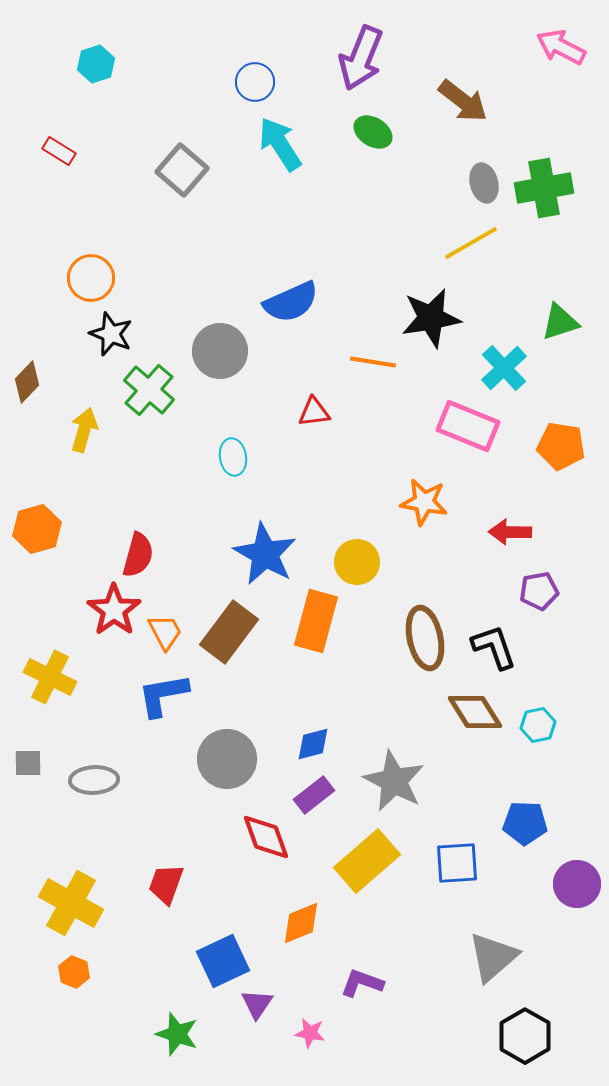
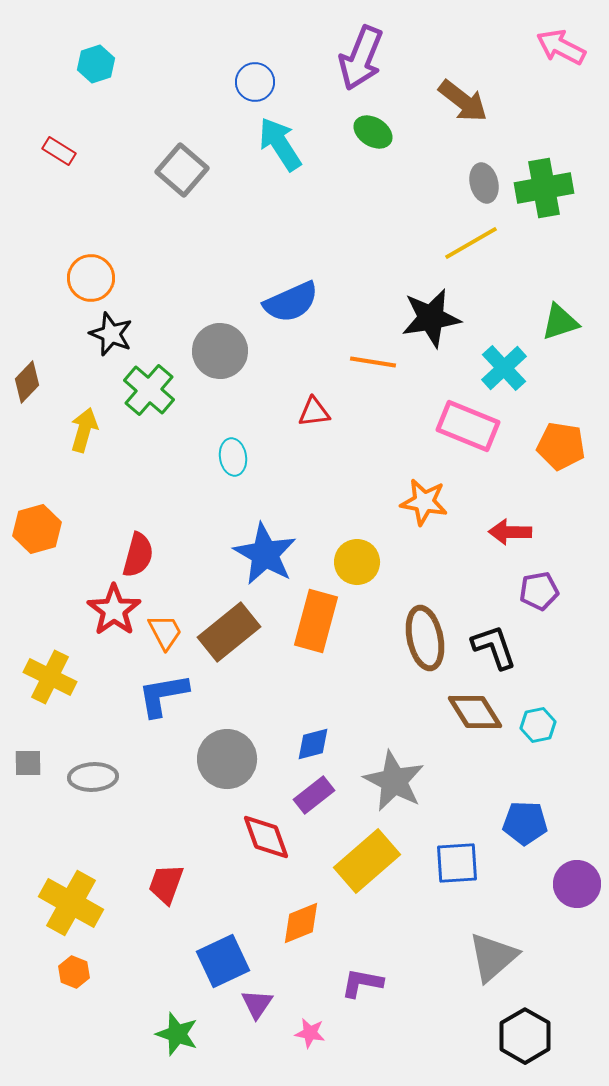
brown rectangle at (229, 632): rotated 14 degrees clockwise
gray ellipse at (94, 780): moved 1 px left, 3 px up
purple L-shape at (362, 983): rotated 9 degrees counterclockwise
